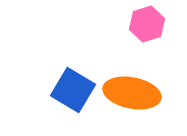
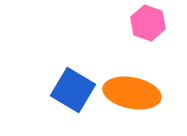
pink hexagon: moved 1 px right, 1 px up; rotated 24 degrees counterclockwise
